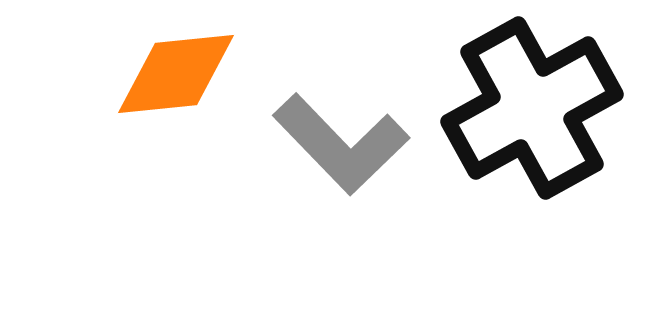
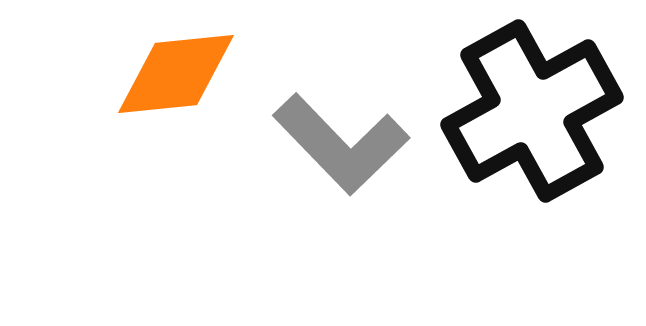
black cross: moved 3 px down
